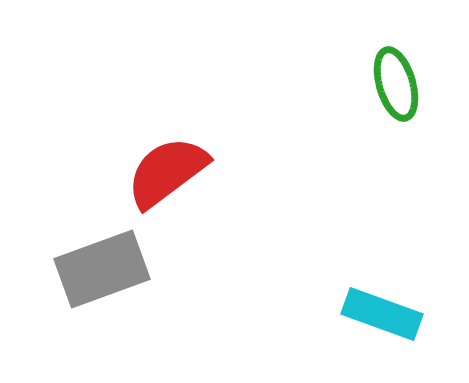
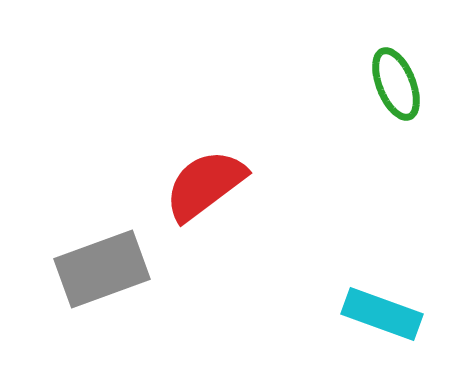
green ellipse: rotated 6 degrees counterclockwise
red semicircle: moved 38 px right, 13 px down
